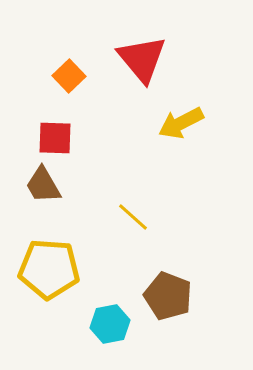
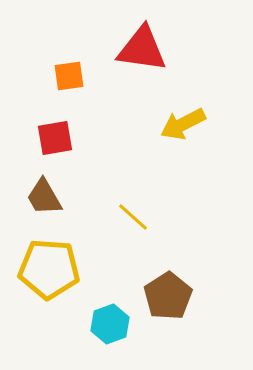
red triangle: moved 10 px up; rotated 42 degrees counterclockwise
orange square: rotated 36 degrees clockwise
yellow arrow: moved 2 px right, 1 px down
red square: rotated 12 degrees counterclockwise
brown trapezoid: moved 1 px right, 12 px down
brown pentagon: rotated 18 degrees clockwise
cyan hexagon: rotated 9 degrees counterclockwise
